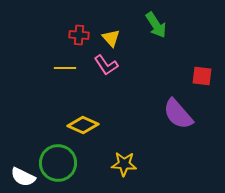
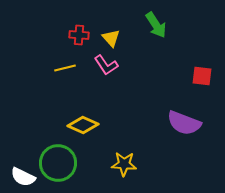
yellow line: rotated 15 degrees counterclockwise
purple semicircle: moved 6 px right, 9 px down; rotated 28 degrees counterclockwise
